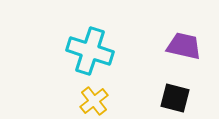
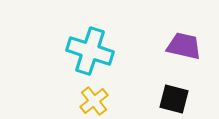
black square: moved 1 px left, 1 px down
